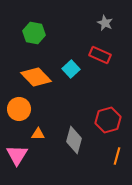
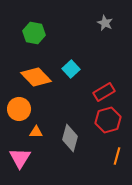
red rectangle: moved 4 px right, 37 px down; rotated 55 degrees counterclockwise
orange triangle: moved 2 px left, 2 px up
gray diamond: moved 4 px left, 2 px up
pink triangle: moved 3 px right, 3 px down
